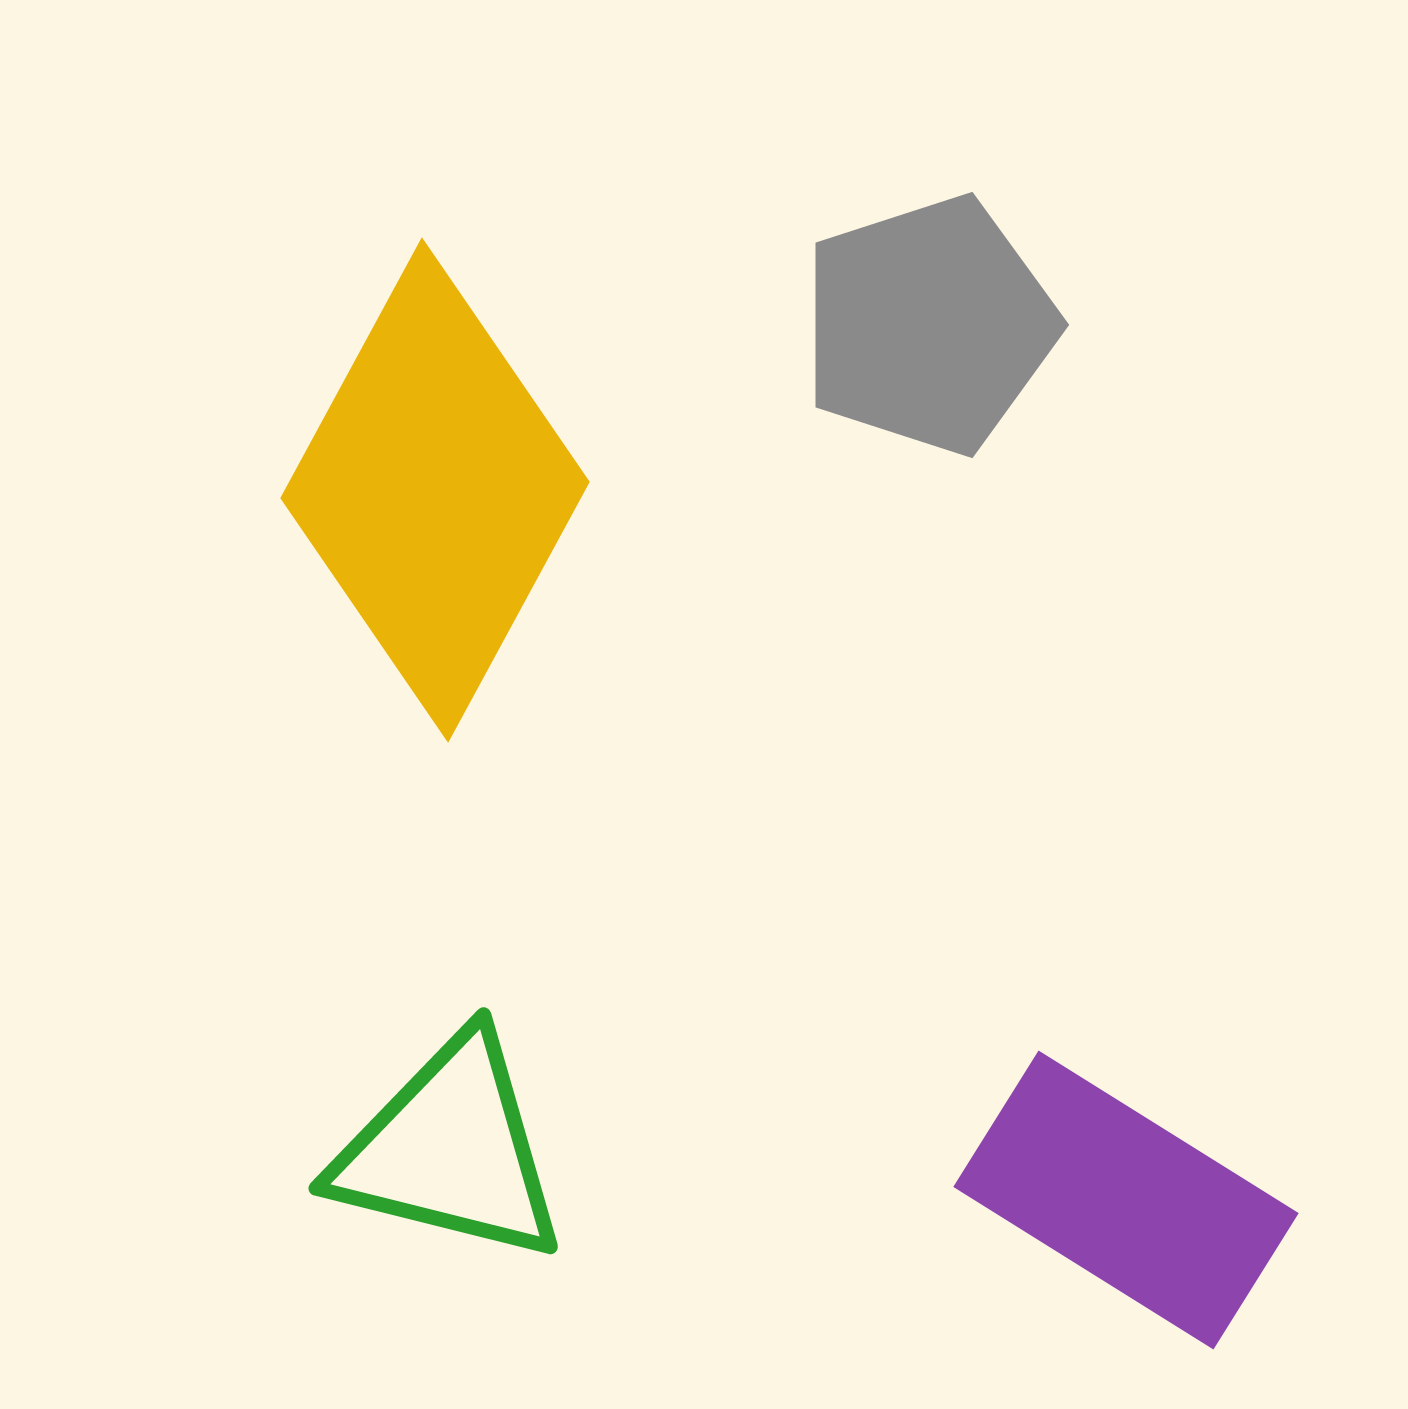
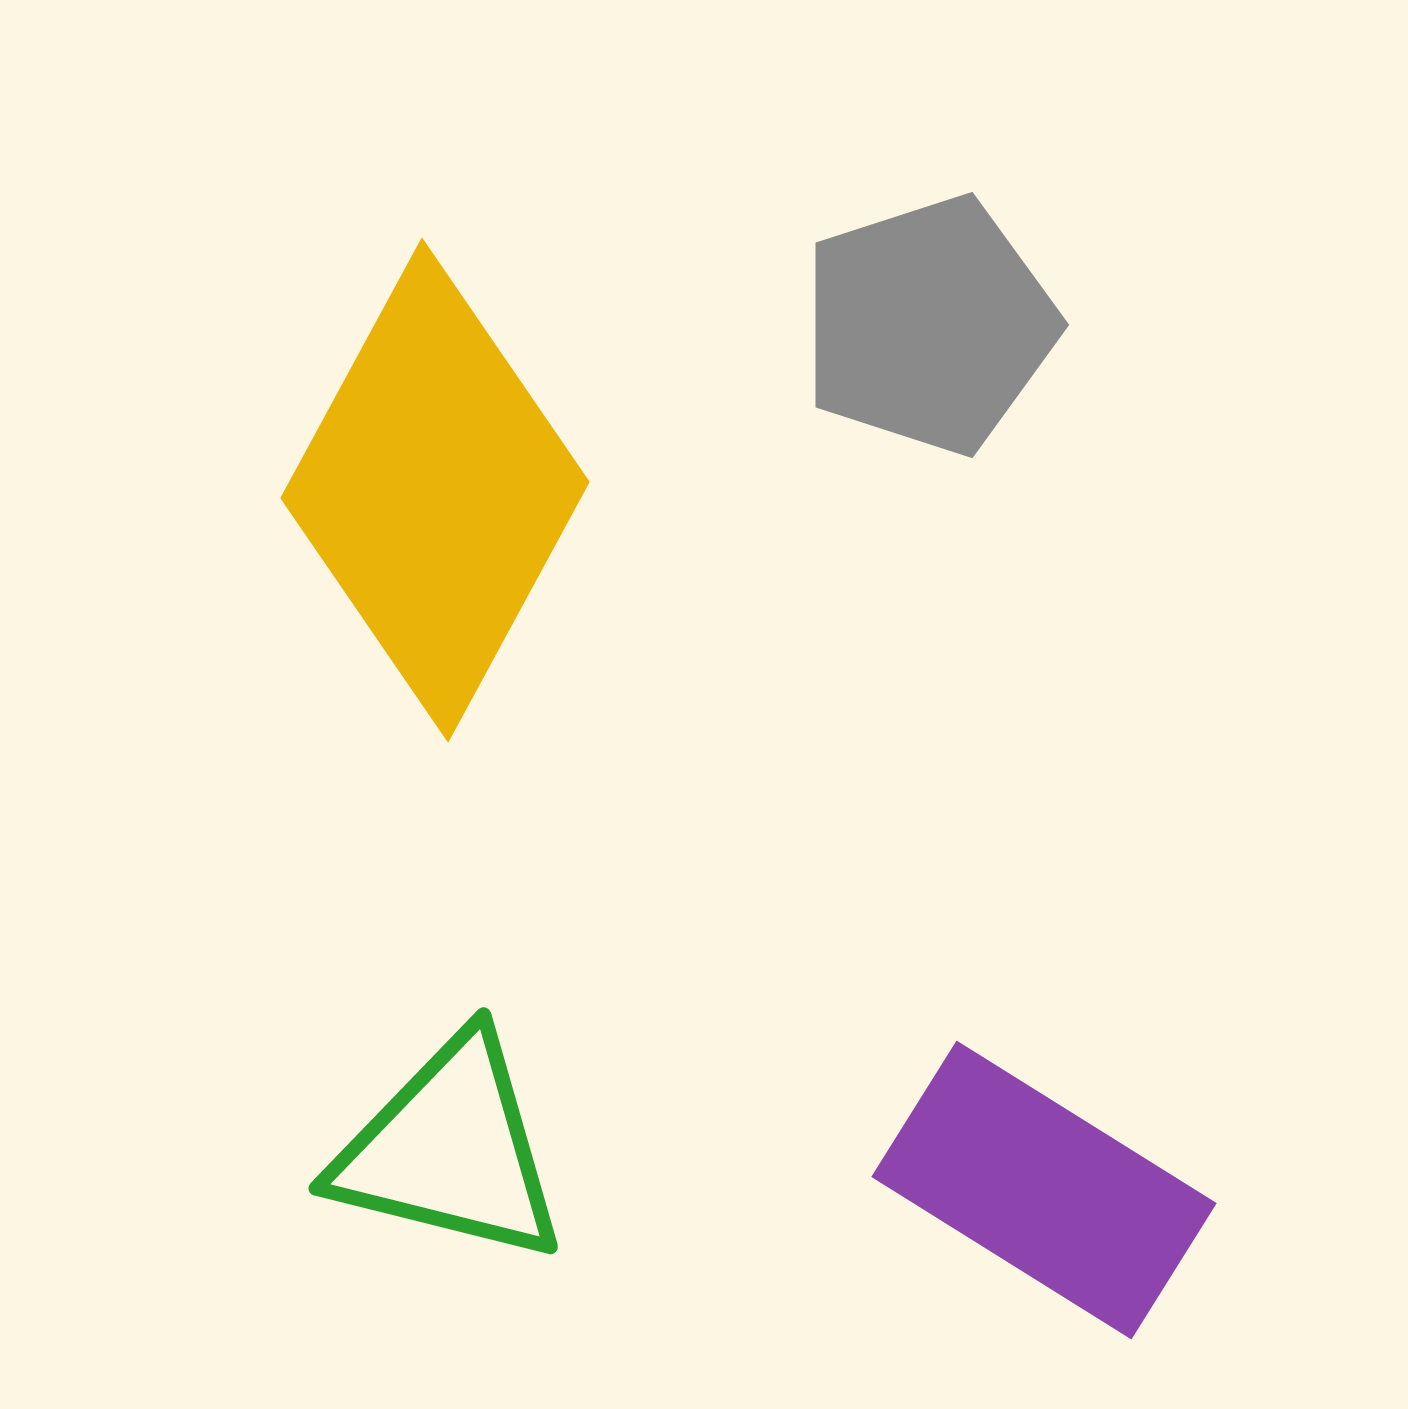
purple rectangle: moved 82 px left, 10 px up
